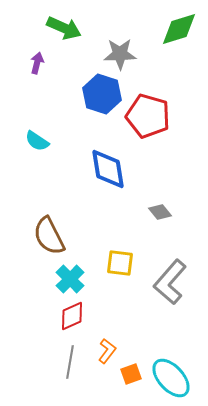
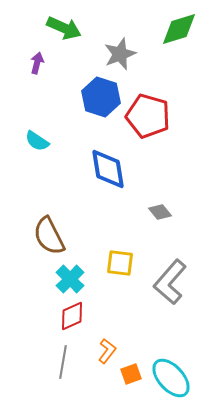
gray star: rotated 20 degrees counterclockwise
blue hexagon: moved 1 px left, 3 px down
gray line: moved 7 px left
